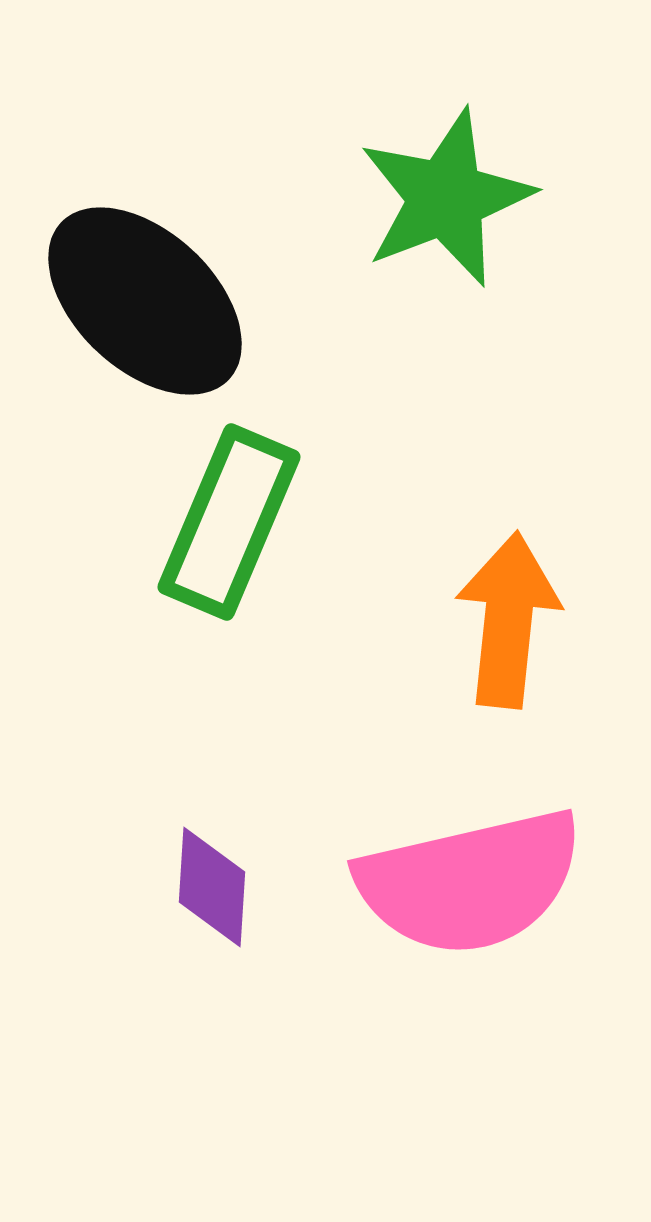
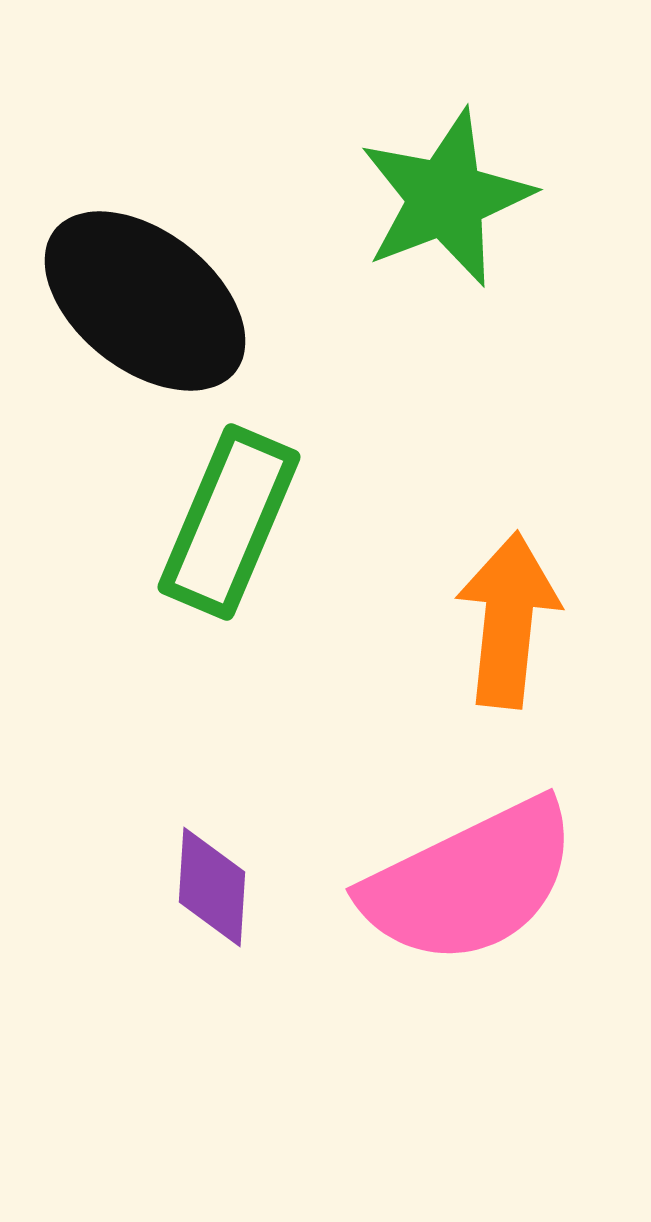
black ellipse: rotated 5 degrees counterclockwise
pink semicircle: rotated 13 degrees counterclockwise
